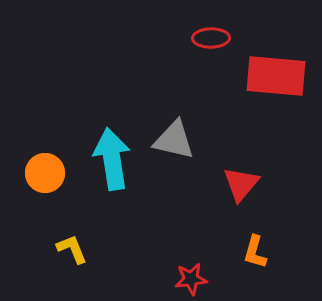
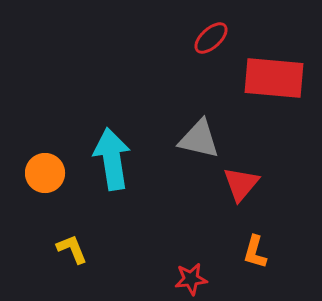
red ellipse: rotated 42 degrees counterclockwise
red rectangle: moved 2 px left, 2 px down
gray triangle: moved 25 px right, 1 px up
